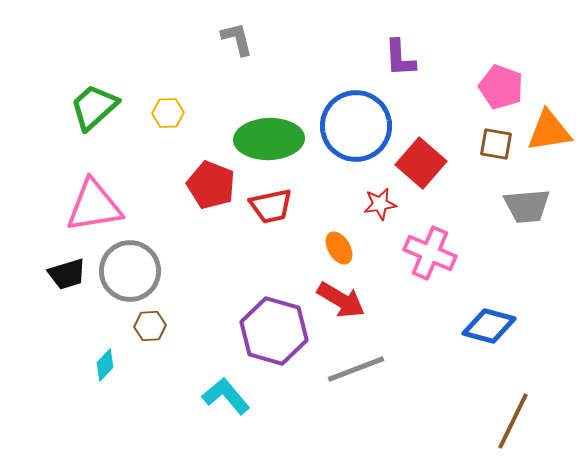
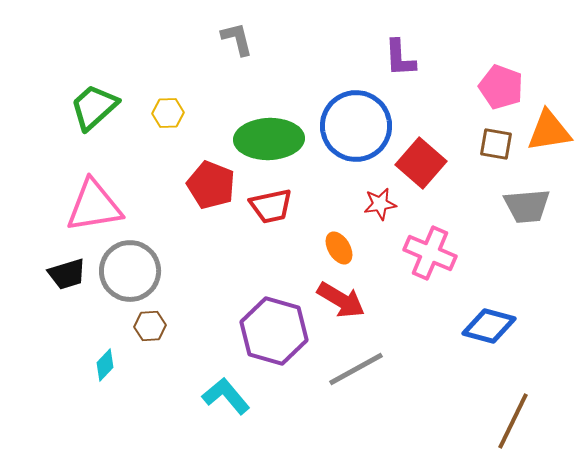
gray line: rotated 8 degrees counterclockwise
